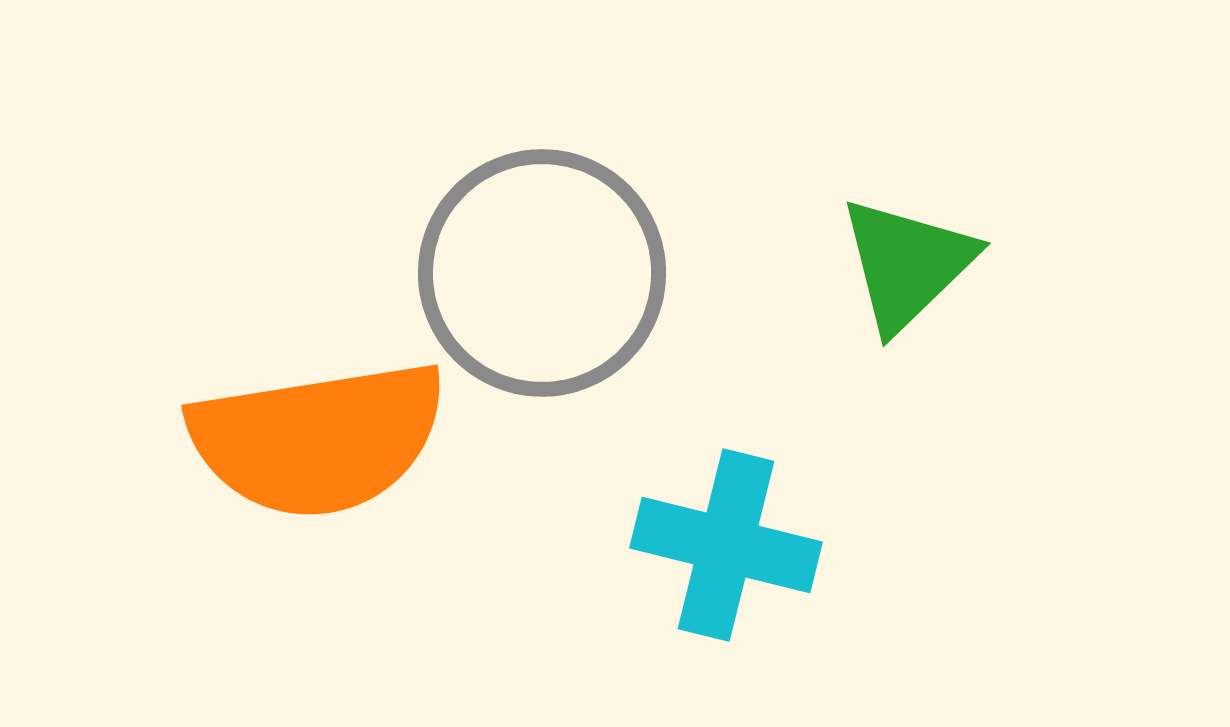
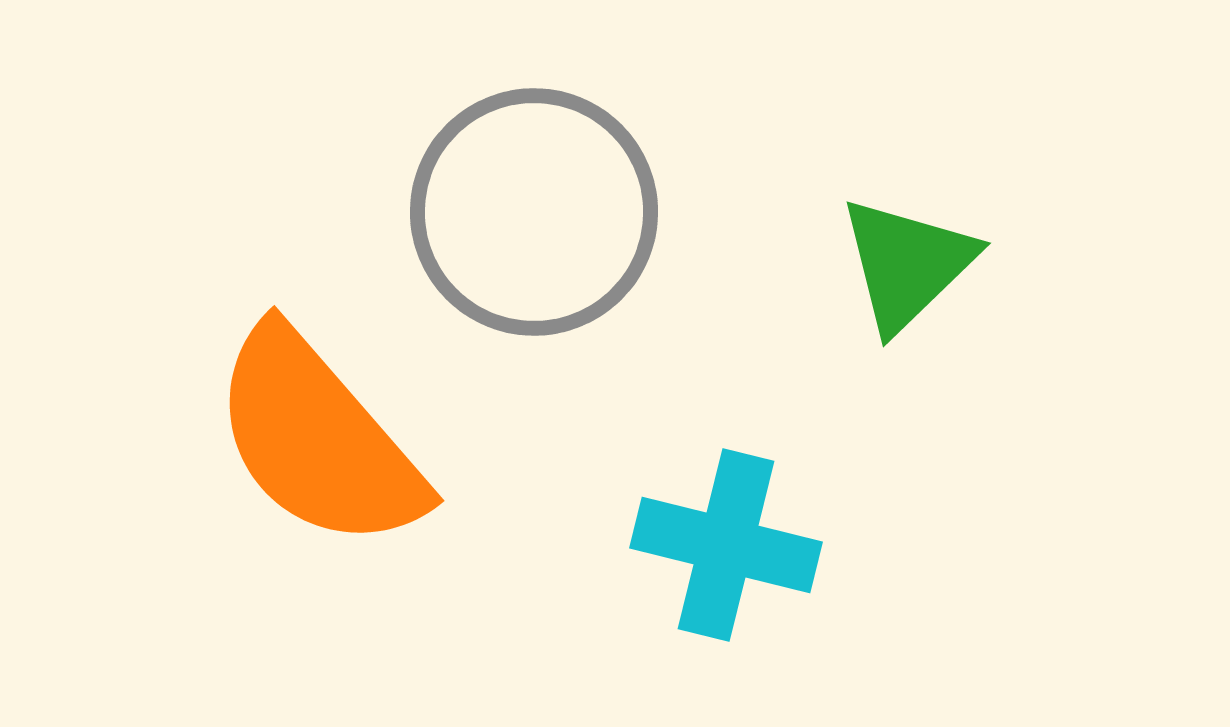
gray circle: moved 8 px left, 61 px up
orange semicircle: rotated 58 degrees clockwise
